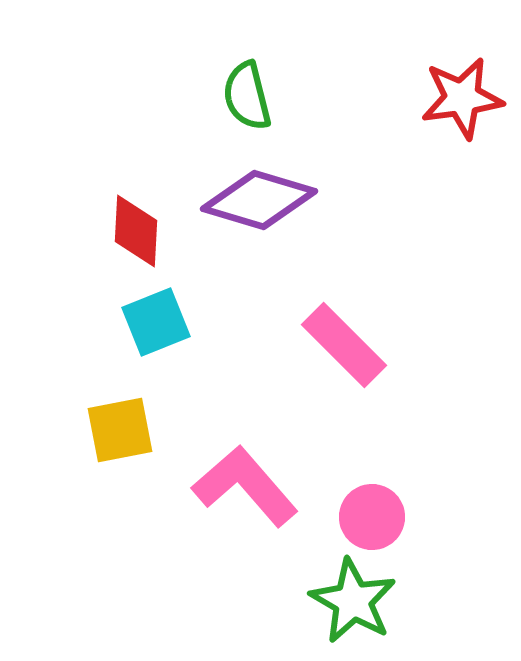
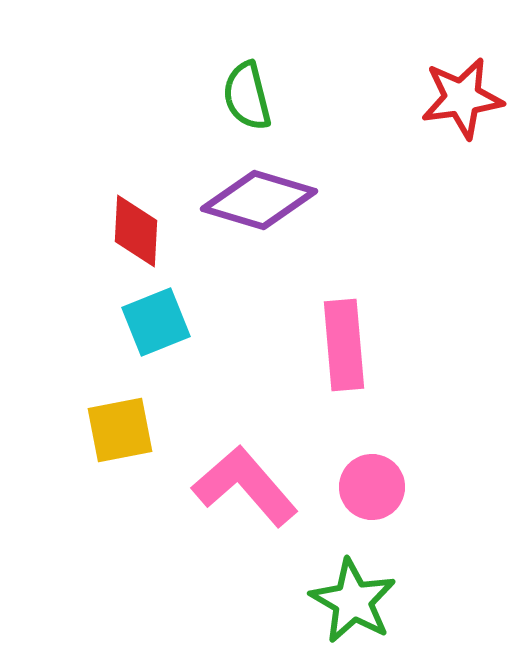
pink rectangle: rotated 40 degrees clockwise
pink circle: moved 30 px up
